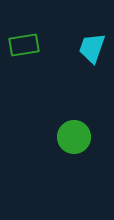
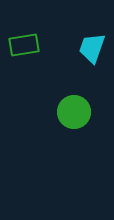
green circle: moved 25 px up
